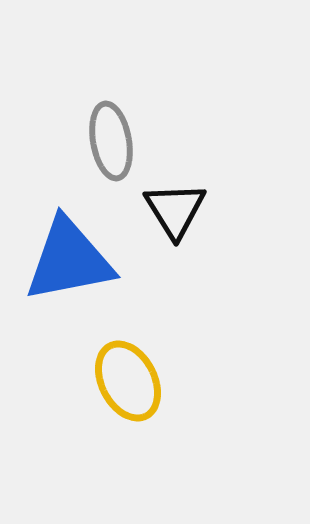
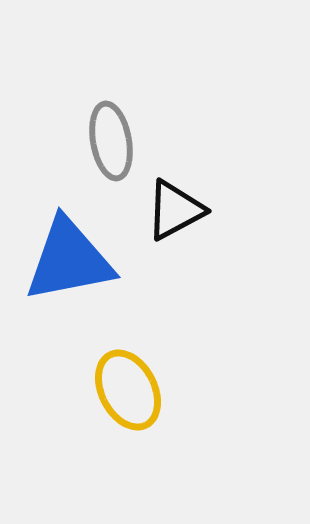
black triangle: rotated 34 degrees clockwise
yellow ellipse: moved 9 px down
